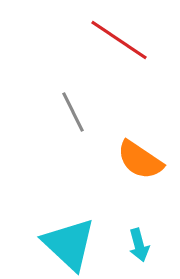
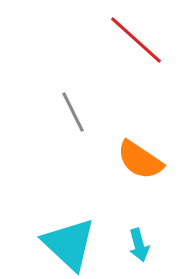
red line: moved 17 px right; rotated 8 degrees clockwise
